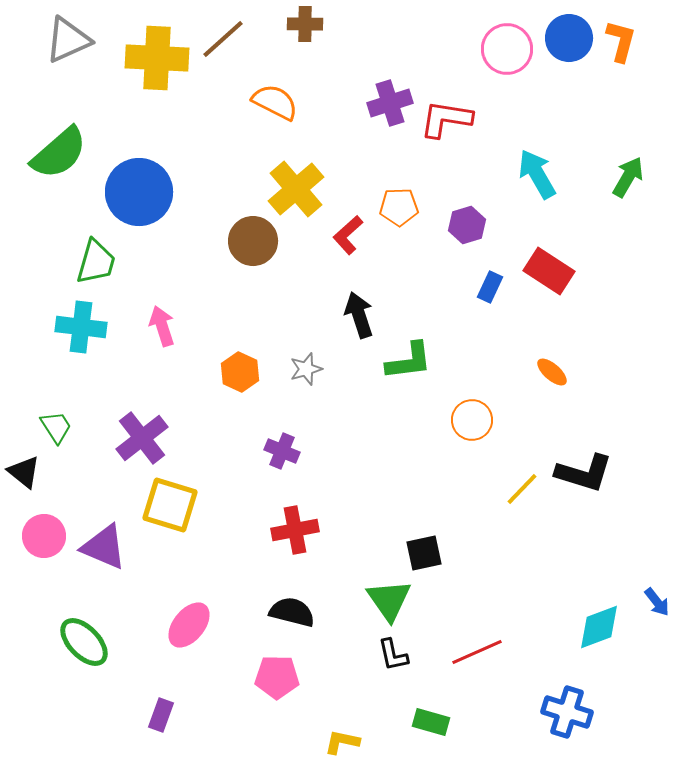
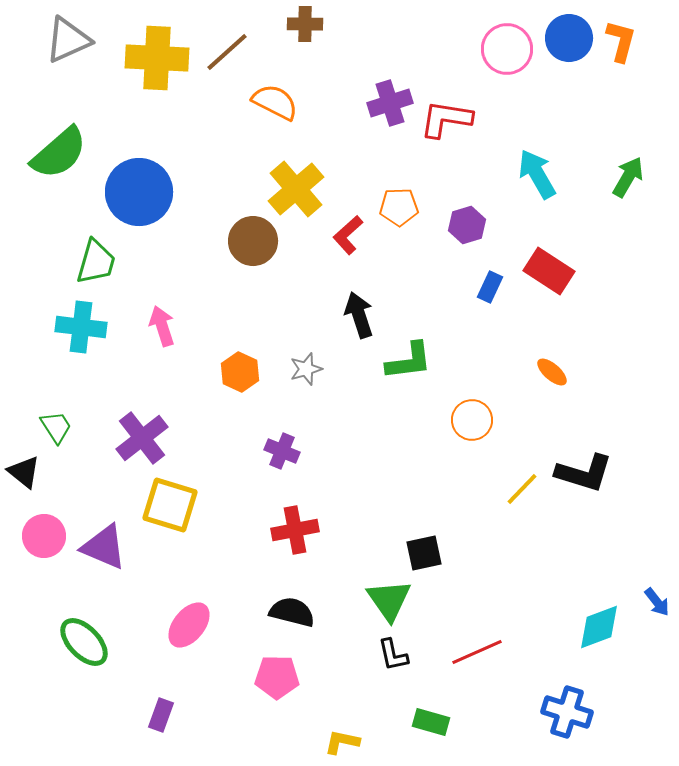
brown line at (223, 39): moved 4 px right, 13 px down
